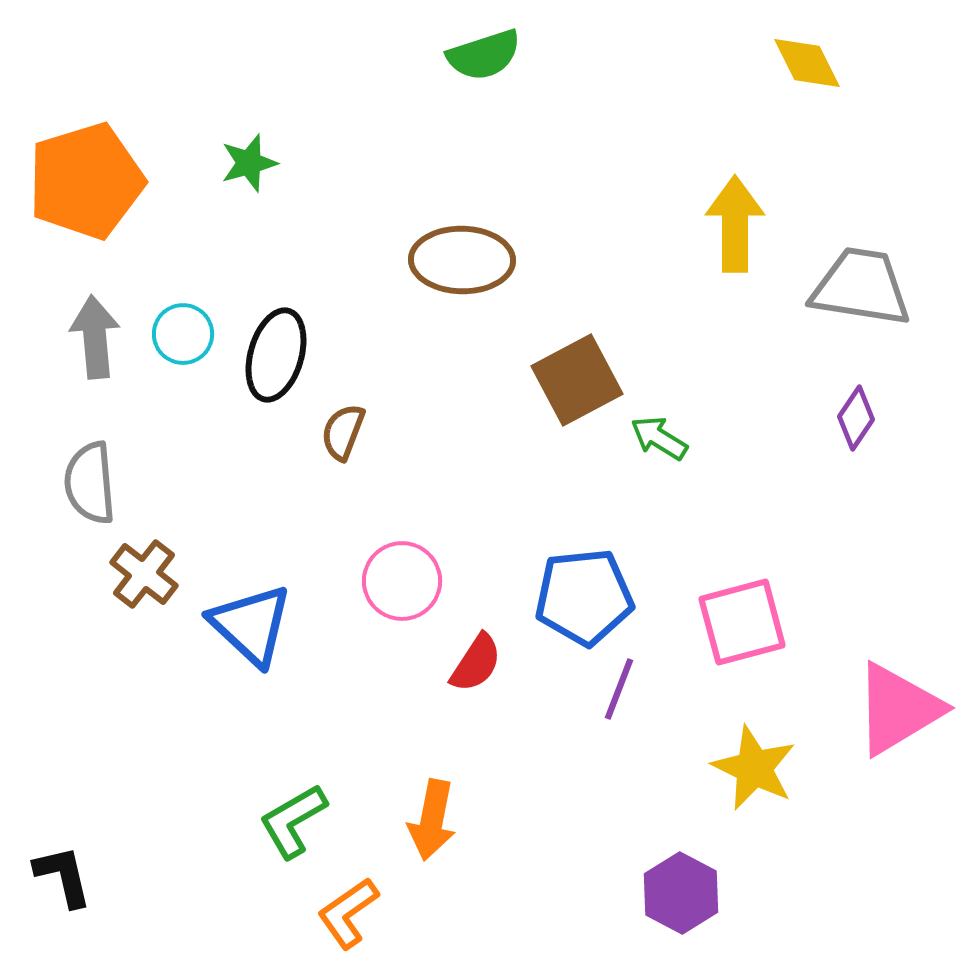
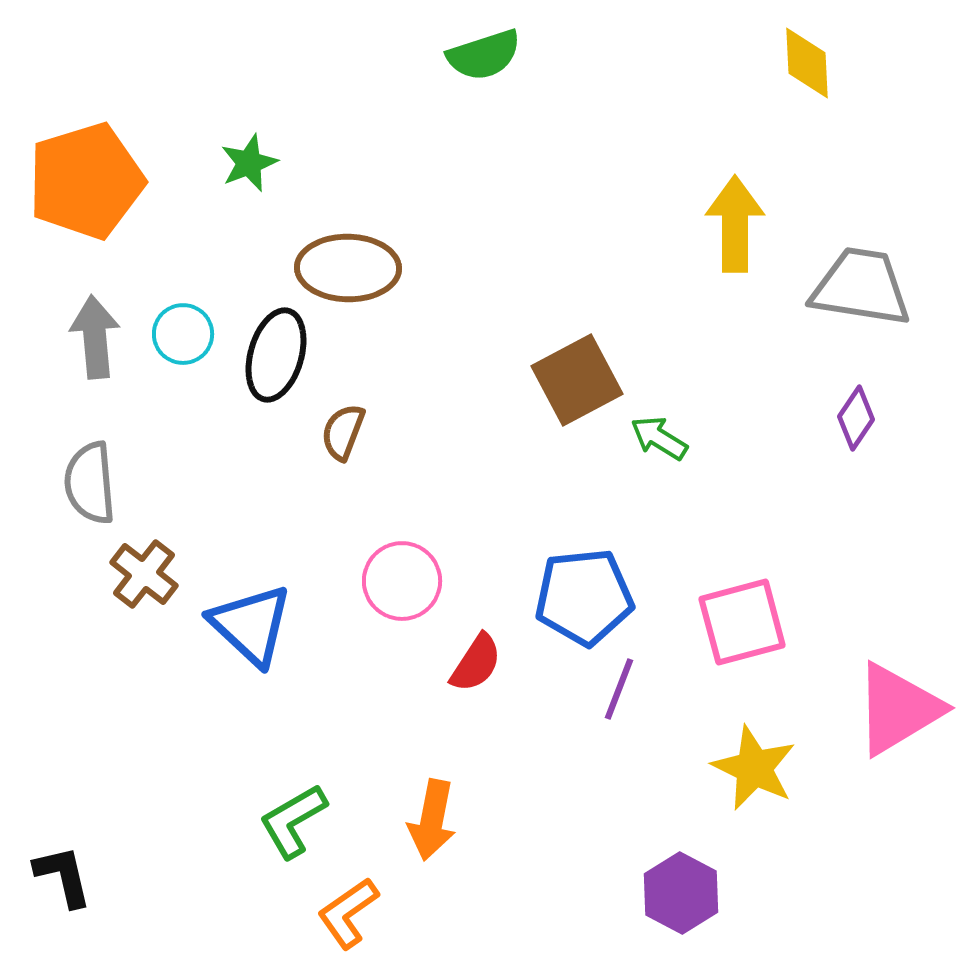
yellow diamond: rotated 24 degrees clockwise
green star: rotated 6 degrees counterclockwise
brown ellipse: moved 114 px left, 8 px down
